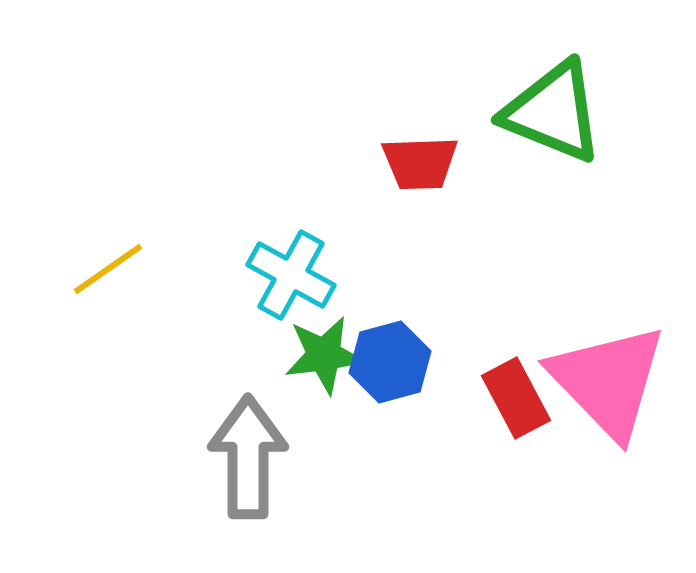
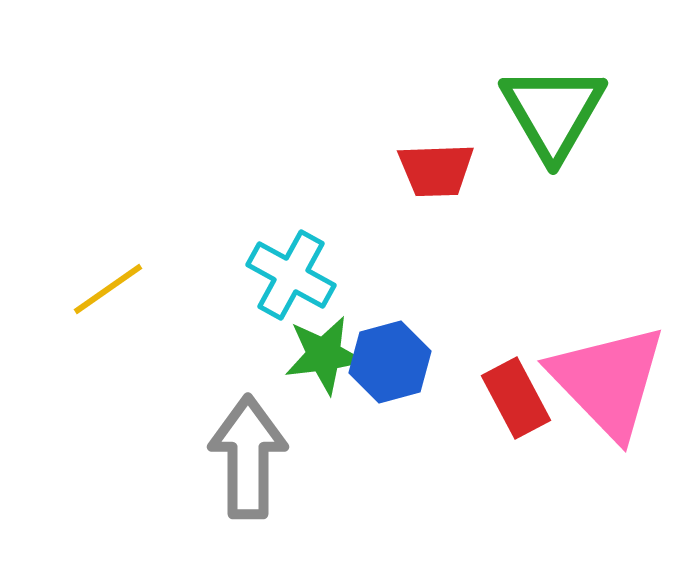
green triangle: rotated 38 degrees clockwise
red trapezoid: moved 16 px right, 7 px down
yellow line: moved 20 px down
